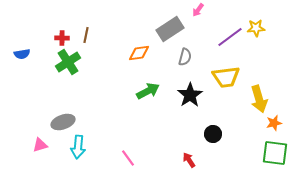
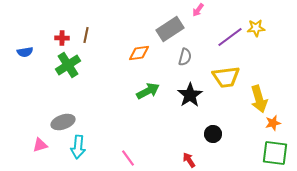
blue semicircle: moved 3 px right, 2 px up
green cross: moved 3 px down
orange star: moved 1 px left
